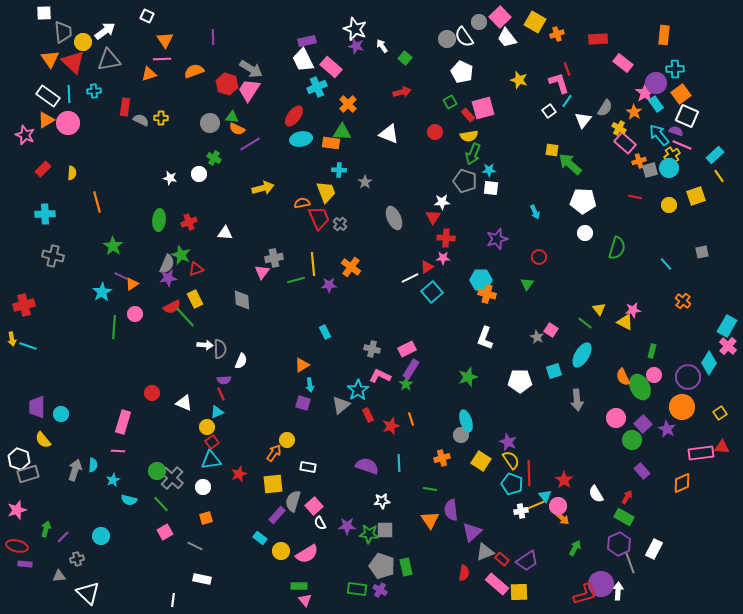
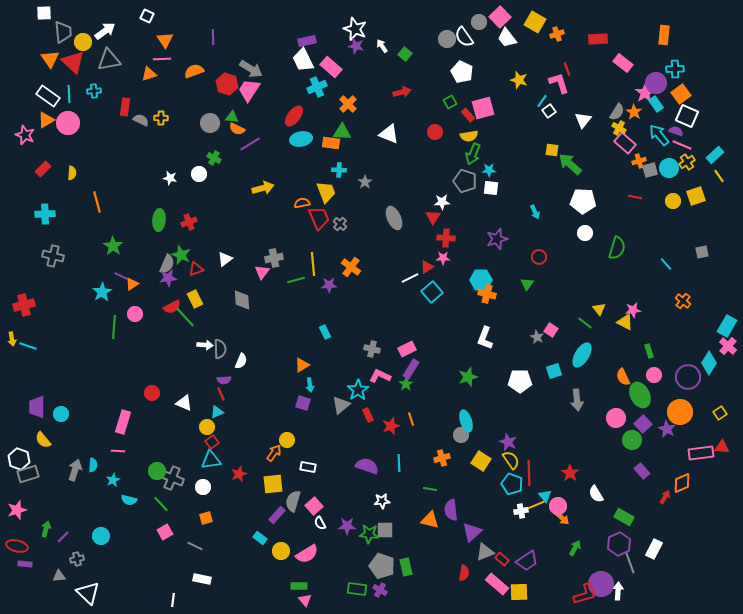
green square at (405, 58): moved 4 px up
cyan line at (567, 101): moved 25 px left
gray semicircle at (605, 108): moved 12 px right, 4 px down
yellow cross at (672, 155): moved 15 px right, 7 px down
yellow circle at (669, 205): moved 4 px right, 4 px up
white triangle at (225, 233): moved 26 px down; rotated 42 degrees counterclockwise
green rectangle at (652, 351): moved 3 px left; rotated 32 degrees counterclockwise
green ellipse at (640, 387): moved 8 px down
orange circle at (682, 407): moved 2 px left, 5 px down
gray cross at (172, 478): rotated 20 degrees counterclockwise
red star at (564, 480): moved 6 px right, 7 px up
red arrow at (627, 497): moved 38 px right
orange triangle at (430, 520): rotated 42 degrees counterclockwise
